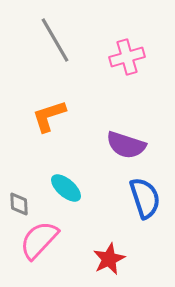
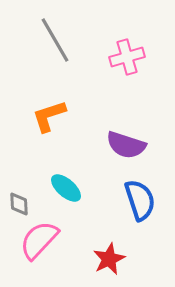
blue semicircle: moved 5 px left, 2 px down
